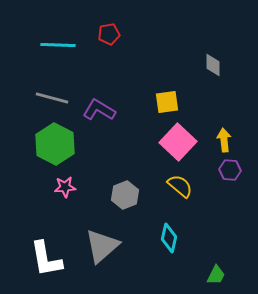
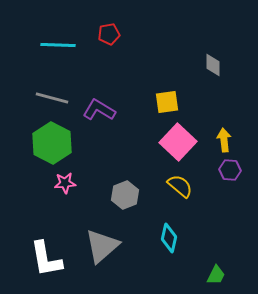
green hexagon: moved 3 px left, 1 px up
pink star: moved 4 px up
